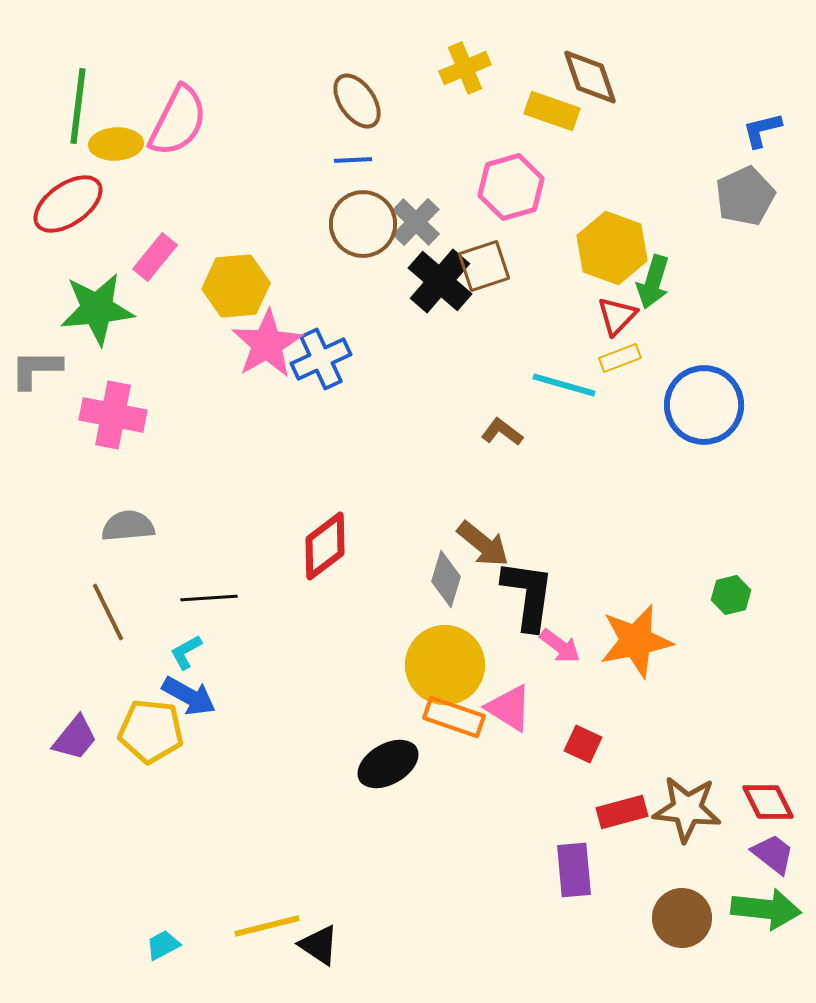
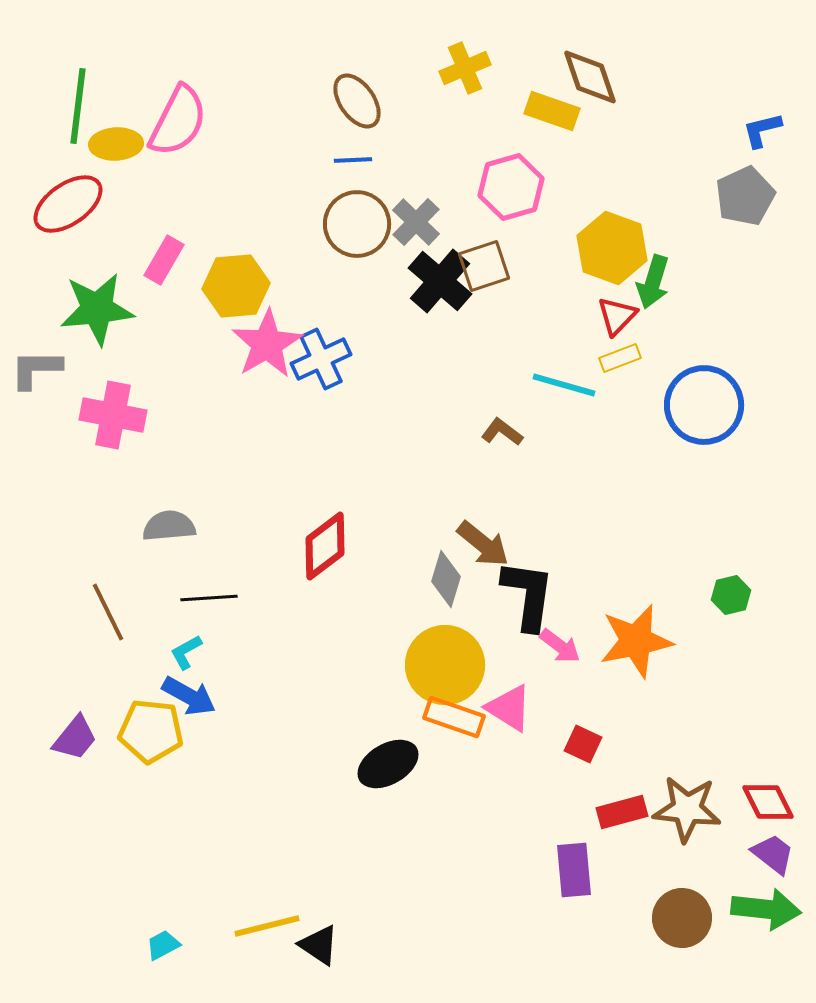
brown circle at (363, 224): moved 6 px left
pink rectangle at (155, 257): moved 9 px right, 3 px down; rotated 9 degrees counterclockwise
gray semicircle at (128, 526): moved 41 px right
